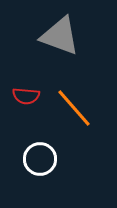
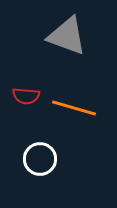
gray triangle: moved 7 px right
orange line: rotated 33 degrees counterclockwise
